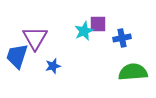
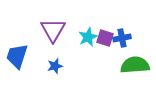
purple square: moved 7 px right, 14 px down; rotated 18 degrees clockwise
cyan star: moved 4 px right, 6 px down
purple triangle: moved 18 px right, 8 px up
blue star: moved 2 px right
green semicircle: moved 2 px right, 7 px up
